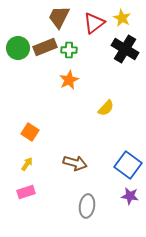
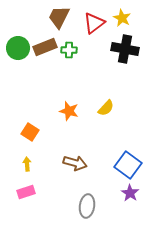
black cross: rotated 20 degrees counterclockwise
orange star: moved 31 px down; rotated 30 degrees counterclockwise
yellow arrow: rotated 40 degrees counterclockwise
purple star: moved 3 px up; rotated 24 degrees clockwise
